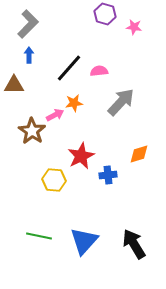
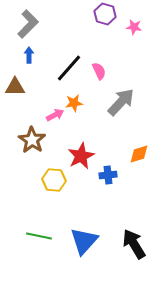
pink semicircle: rotated 72 degrees clockwise
brown triangle: moved 1 px right, 2 px down
brown star: moved 9 px down
